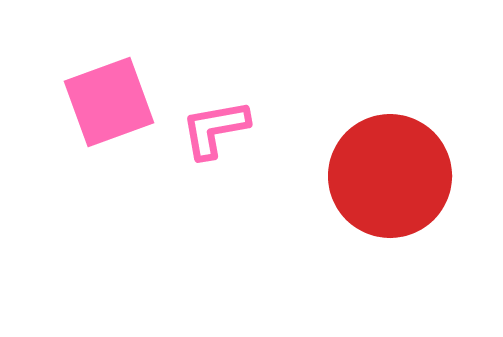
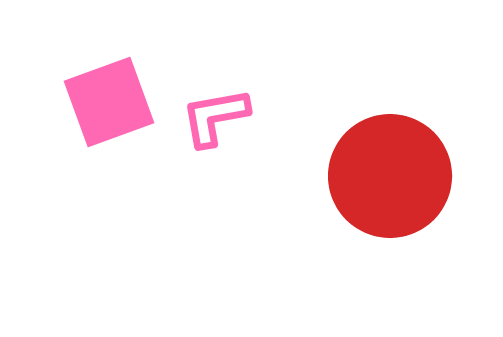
pink L-shape: moved 12 px up
